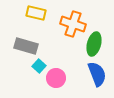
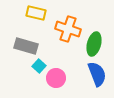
orange cross: moved 5 px left, 5 px down
